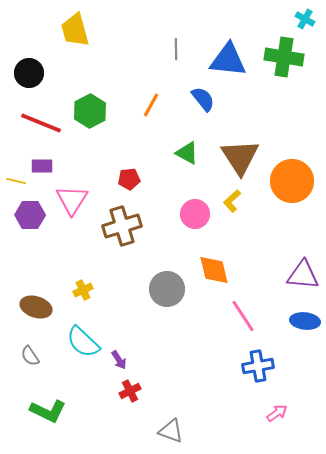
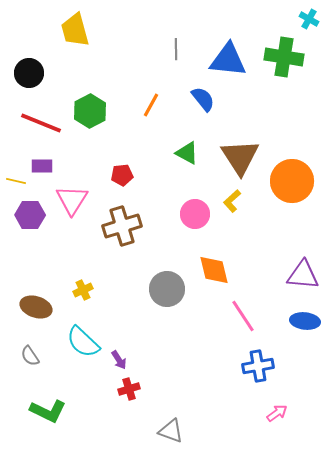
cyan cross: moved 4 px right
red pentagon: moved 7 px left, 4 px up
red cross: moved 1 px left, 2 px up; rotated 10 degrees clockwise
